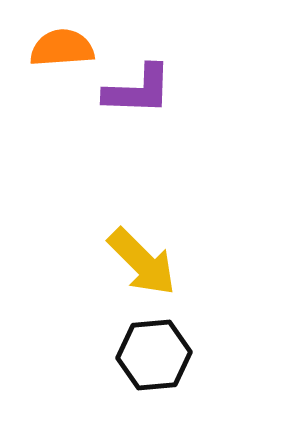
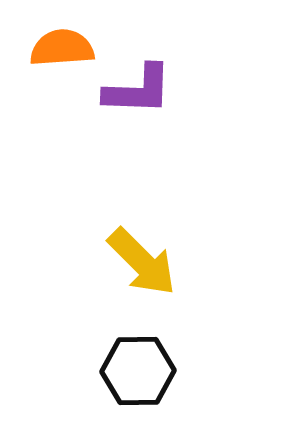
black hexagon: moved 16 px left, 16 px down; rotated 4 degrees clockwise
